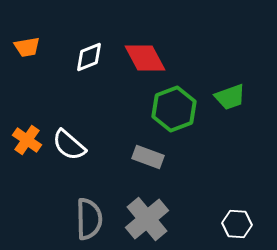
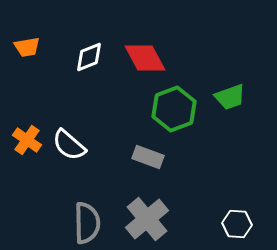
gray semicircle: moved 2 px left, 4 px down
